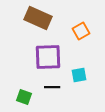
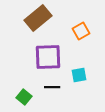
brown rectangle: rotated 64 degrees counterclockwise
green square: rotated 21 degrees clockwise
